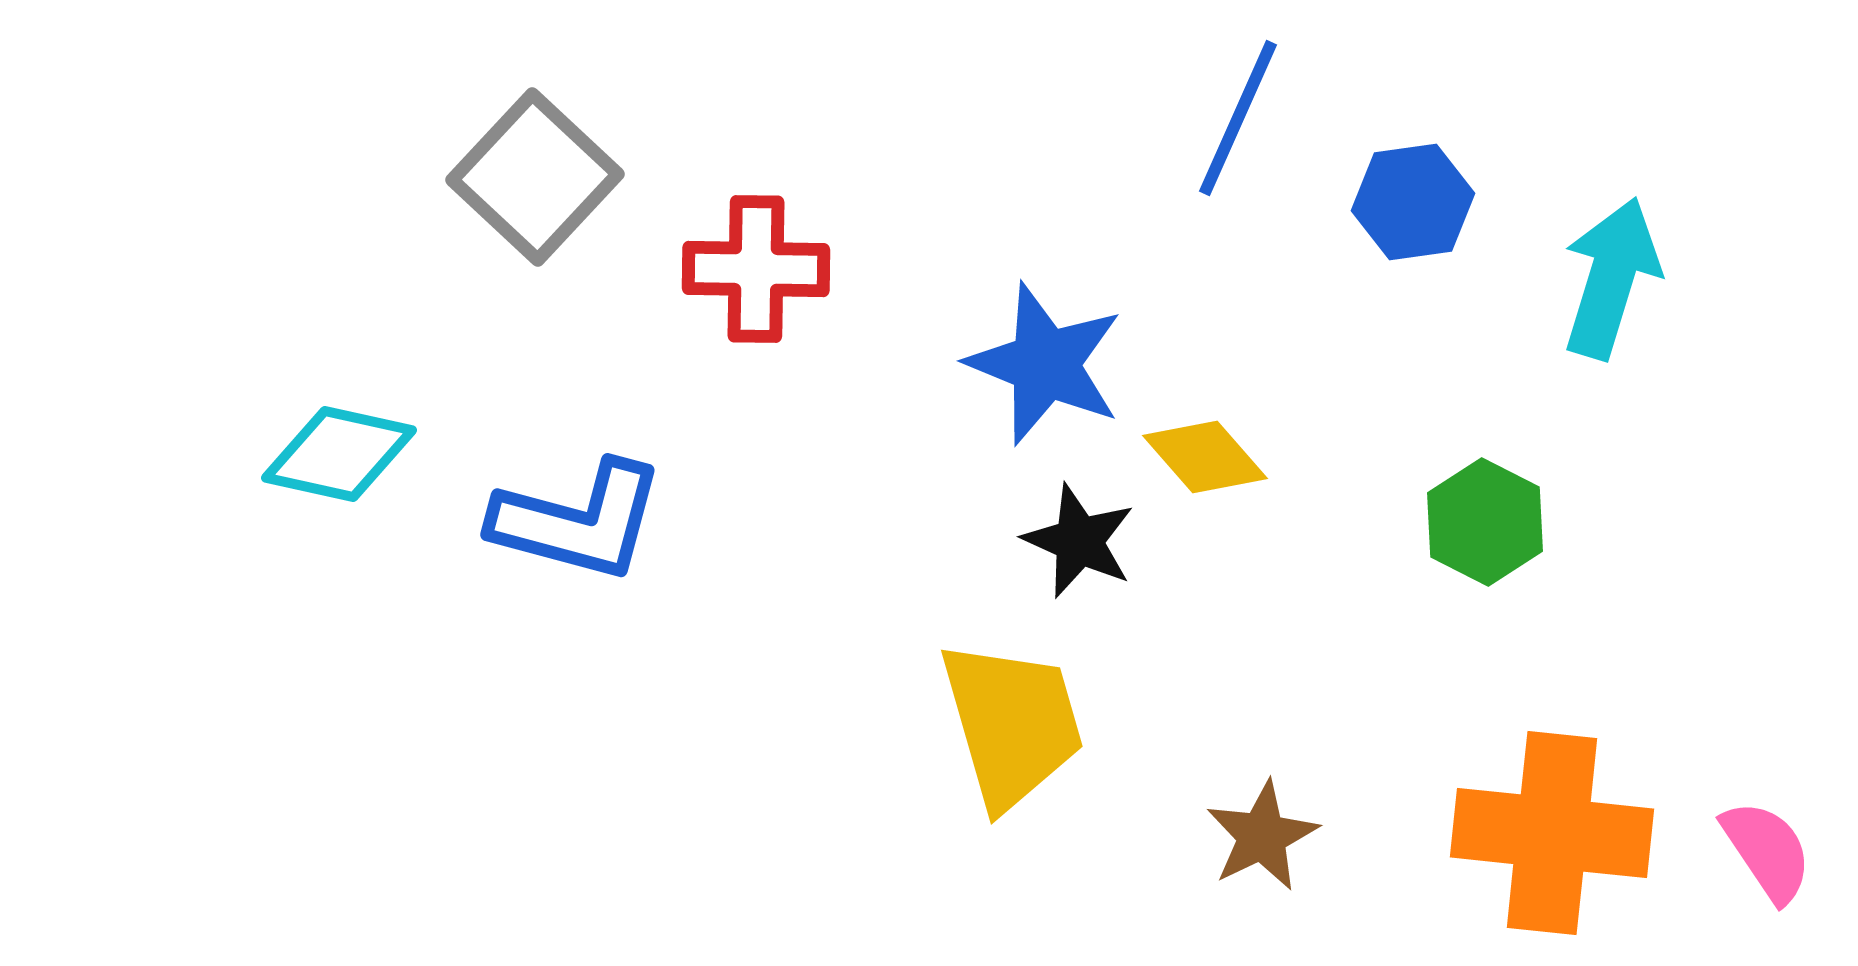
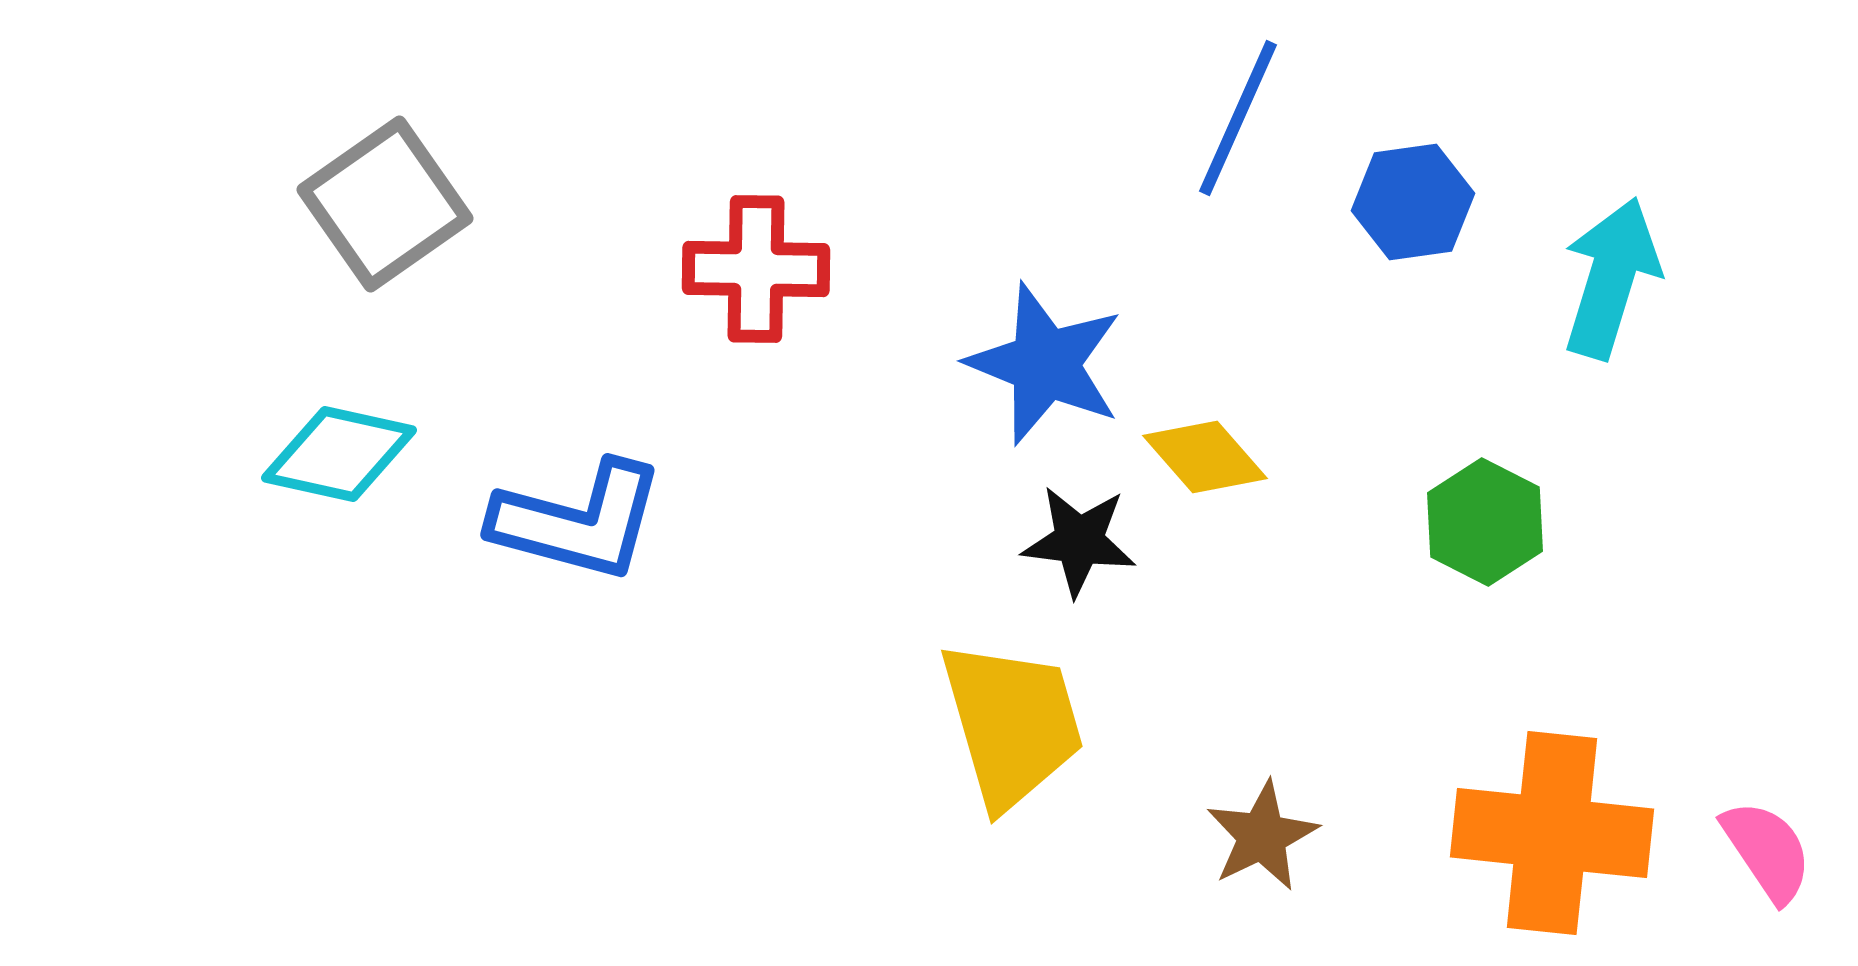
gray square: moved 150 px left, 27 px down; rotated 12 degrees clockwise
black star: rotated 17 degrees counterclockwise
